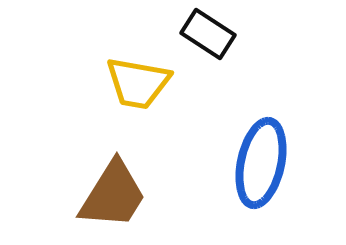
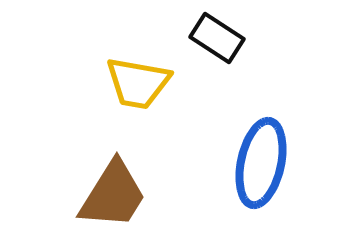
black rectangle: moved 9 px right, 4 px down
